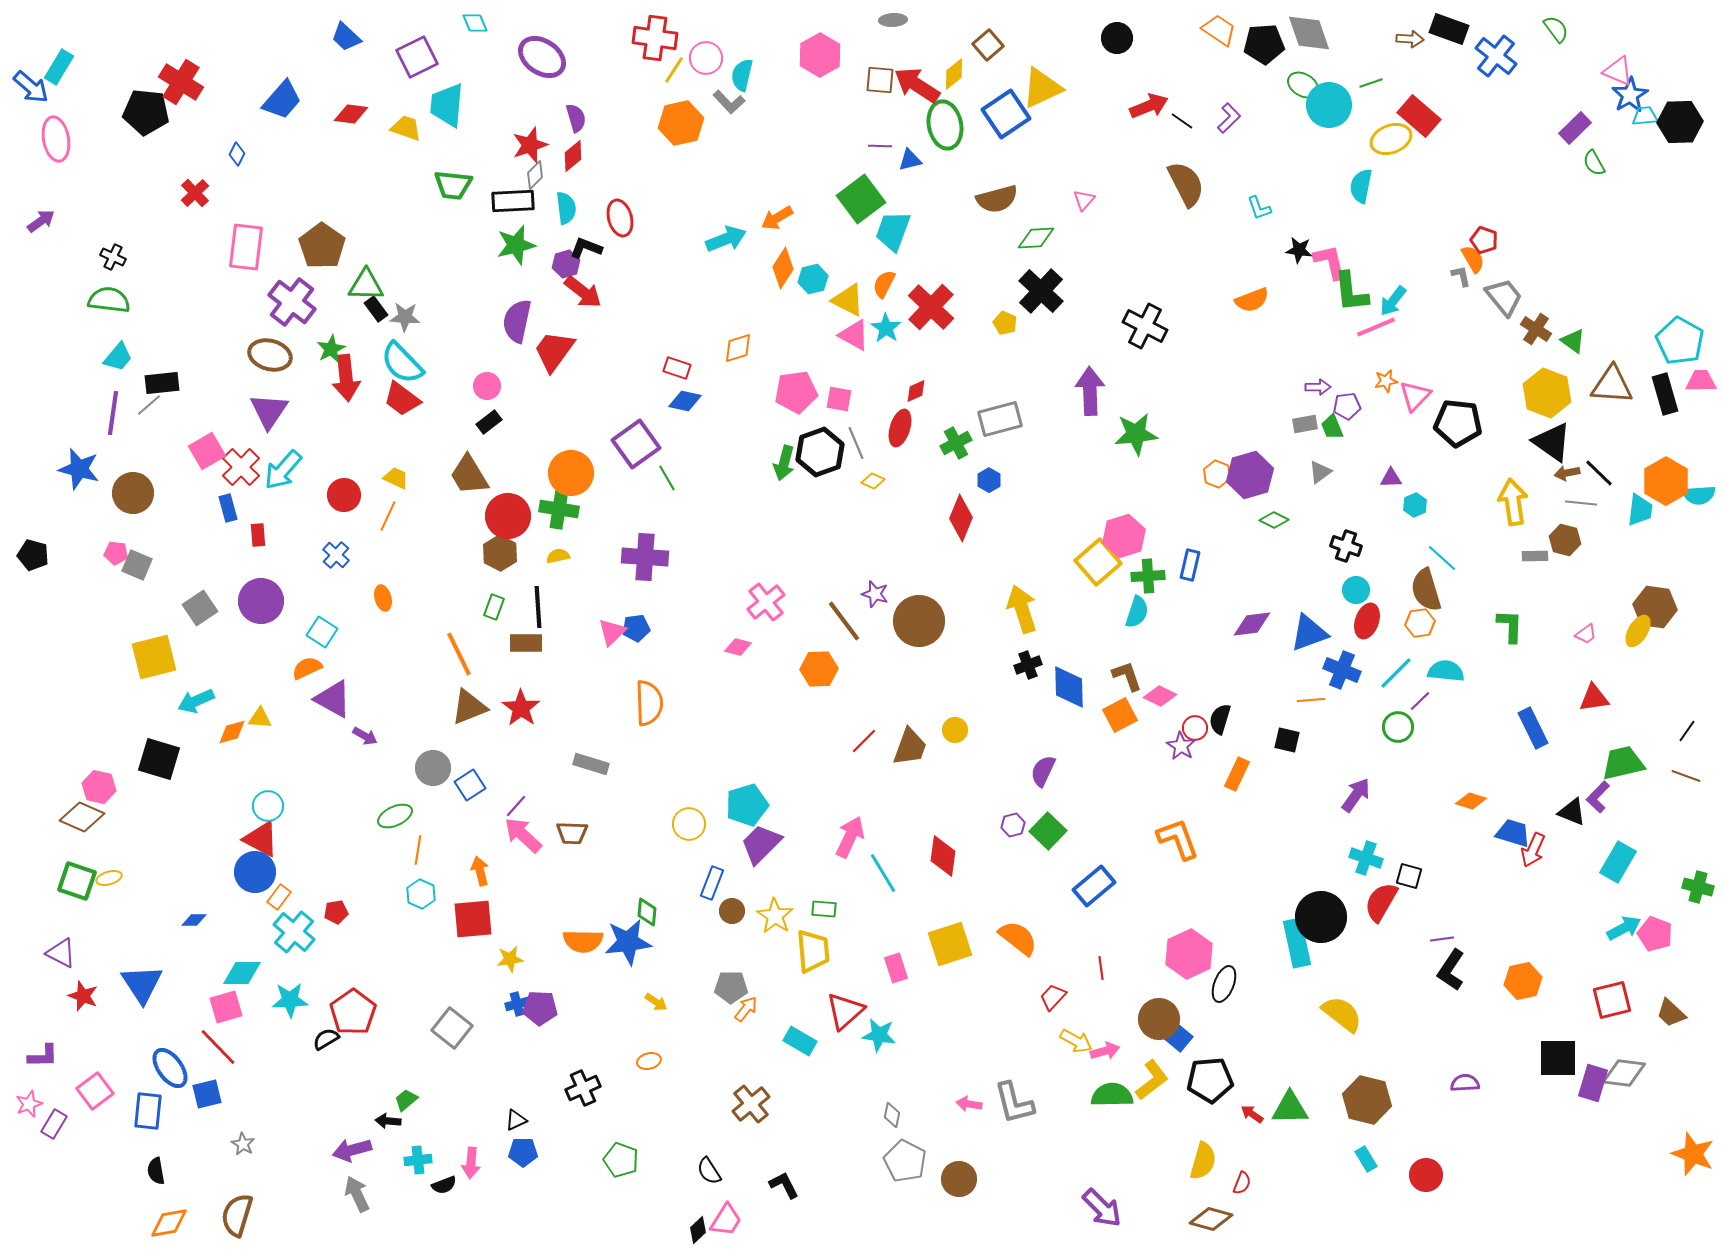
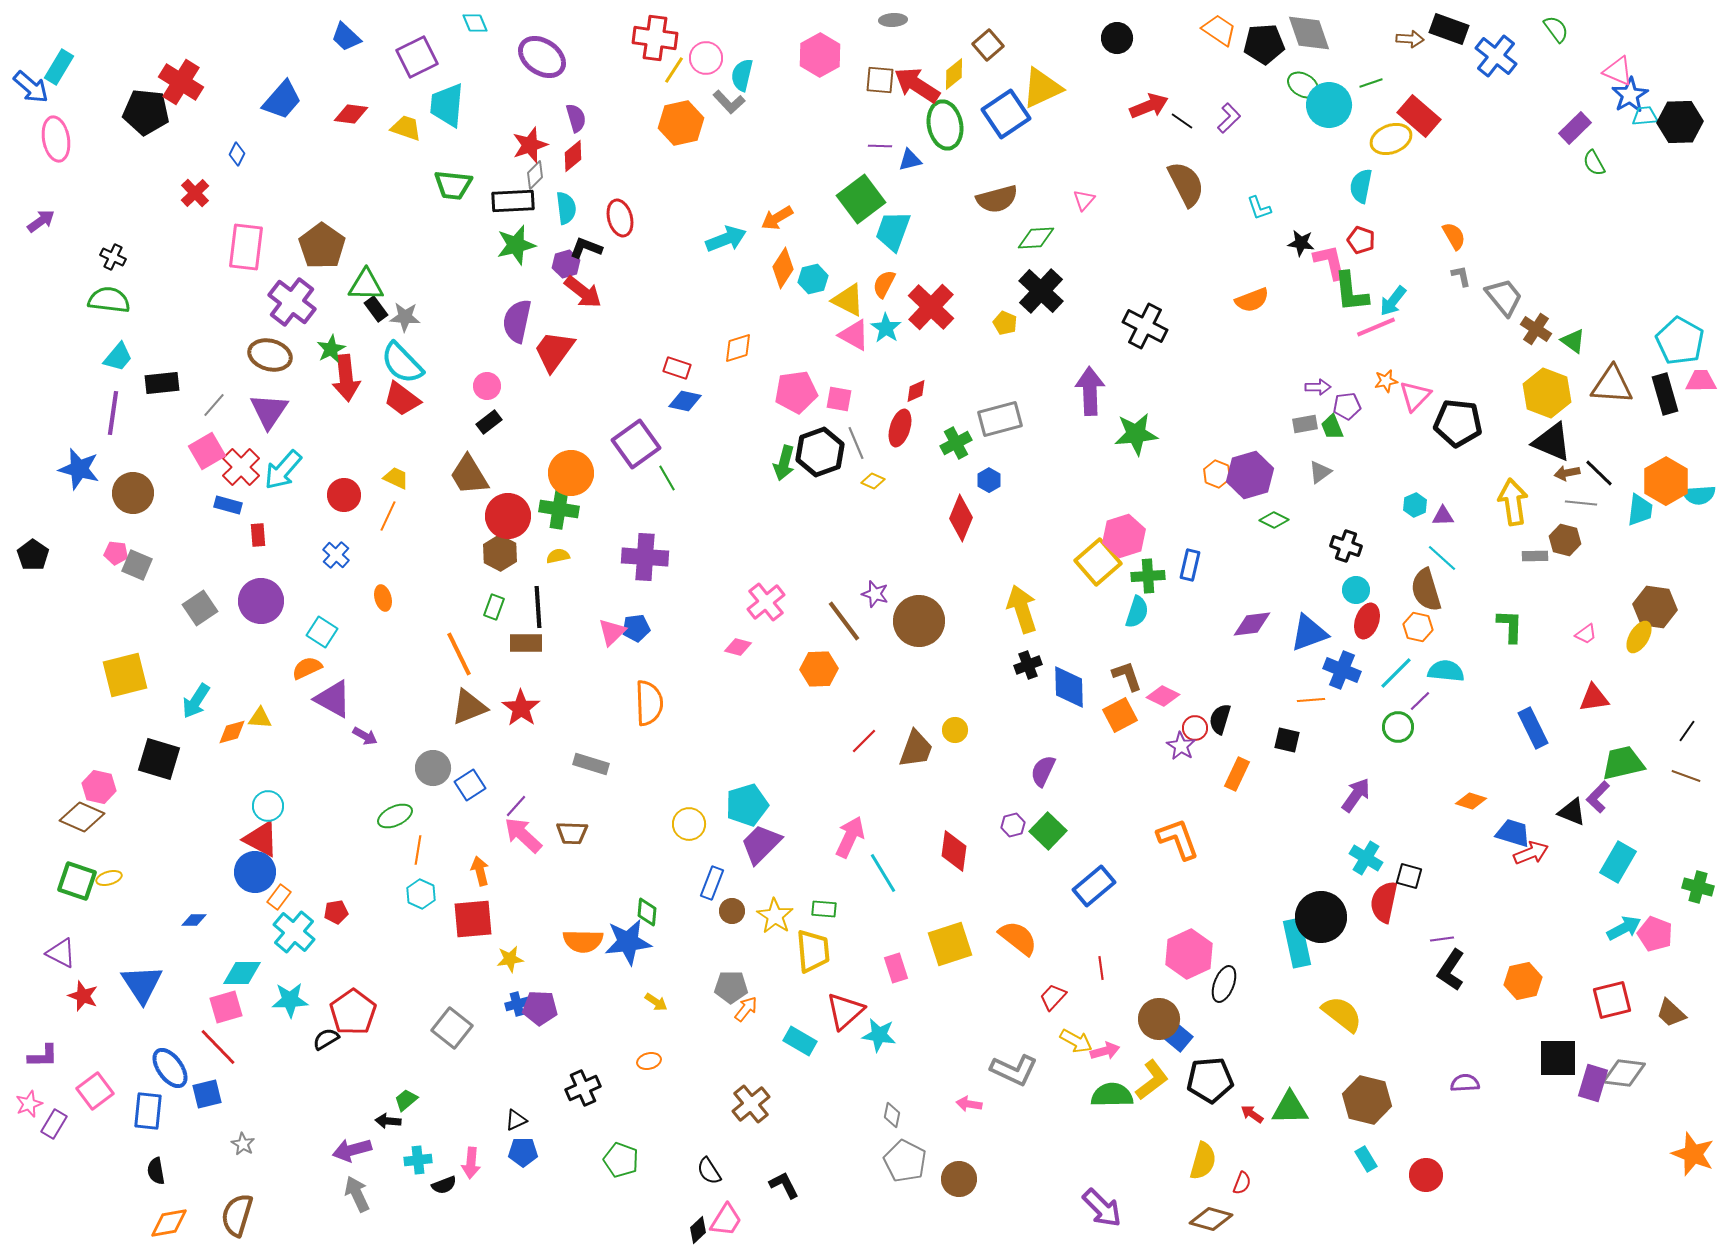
red pentagon at (1484, 240): moved 123 px left
black star at (1299, 250): moved 2 px right, 7 px up
orange semicircle at (1473, 259): moved 19 px left, 23 px up
gray line at (149, 405): moved 65 px right; rotated 8 degrees counterclockwise
black triangle at (1552, 442): rotated 12 degrees counterclockwise
purple triangle at (1391, 478): moved 52 px right, 38 px down
blue rectangle at (228, 508): moved 3 px up; rotated 60 degrees counterclockwise
black pentagon at (33, 555): rotated 20 degrees clockwise
orange hexagon at (1420, 623): moved 2 px left, 4 px down; rotated 20 degrees clockwise
yellow ellipse at (1638, 631): moved 1 px right, 6 px down
yellow square at (154, 657): moved 29 px left, 18 px down
pink diamond at (1160, 696): moved 3 px right
cyan arrow at (196, 701): rotated 33 degrees counterclockwise
brown trapezoid at (910, 747): moved 6 px right, 2 px down
red arrow at (1533, 850): moved 2 px left, 3 px down; rotated 136 degrees counterclockwise
red diamond at (943, 856): moved 11 px right, 5 px up
cyan cross at (1366, 858): rotated 12 degrees clockwise
red semicircle at (1381, 902): moved 3 px right; rotated 18 degrees counterclockwise
gray L-shape at (1014, 1103): moved 33 px up; rotated 51 degrees counterclockwise
